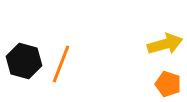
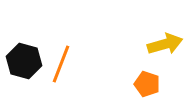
orange pentagon: moved 21 px left
